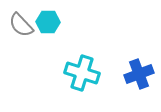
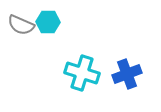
gray semicircle: rotated 24 degrees counterclockwise
blue cross: moved 12 px left
